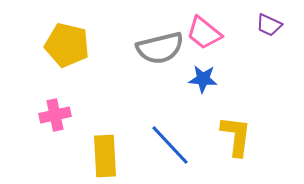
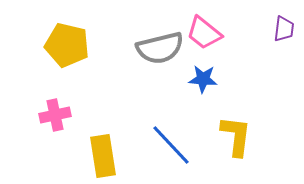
purple trapezoid: moved 15 px right, 4 px down; rotated 108 degrees counterclockwise
blue line: moved 1 px right
yellow rectangle: moved 2 px left; rotated 6 degrees counterclockwise
